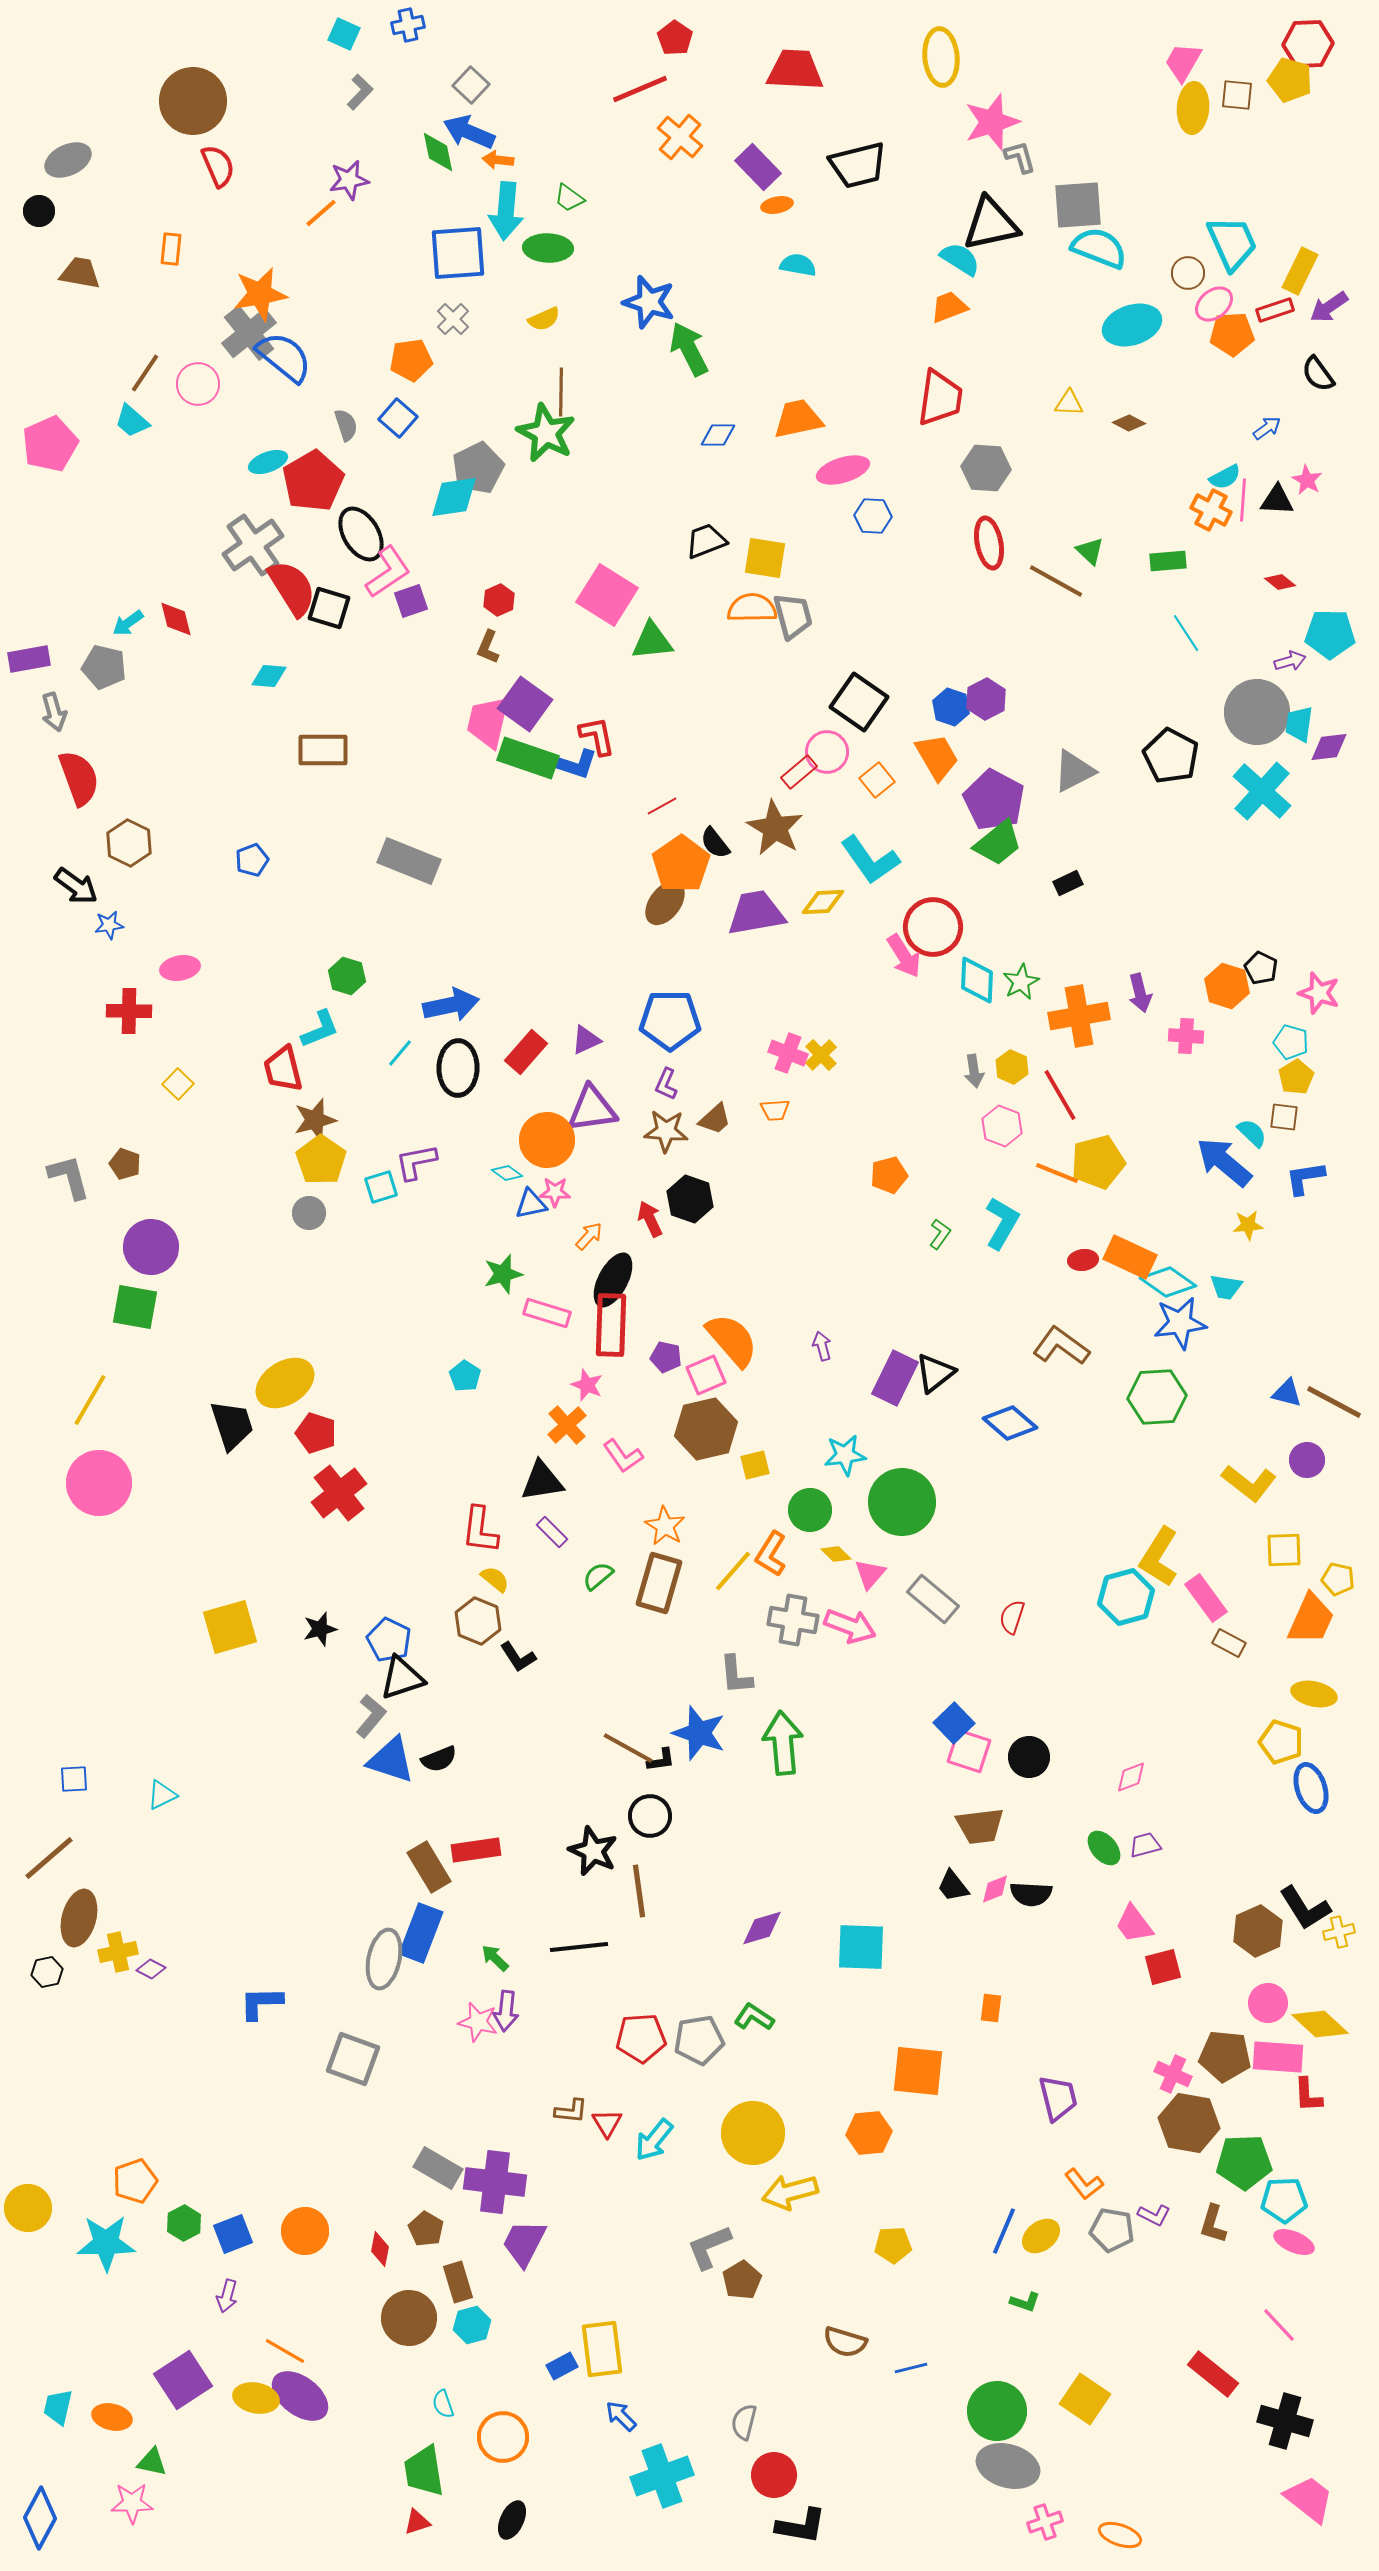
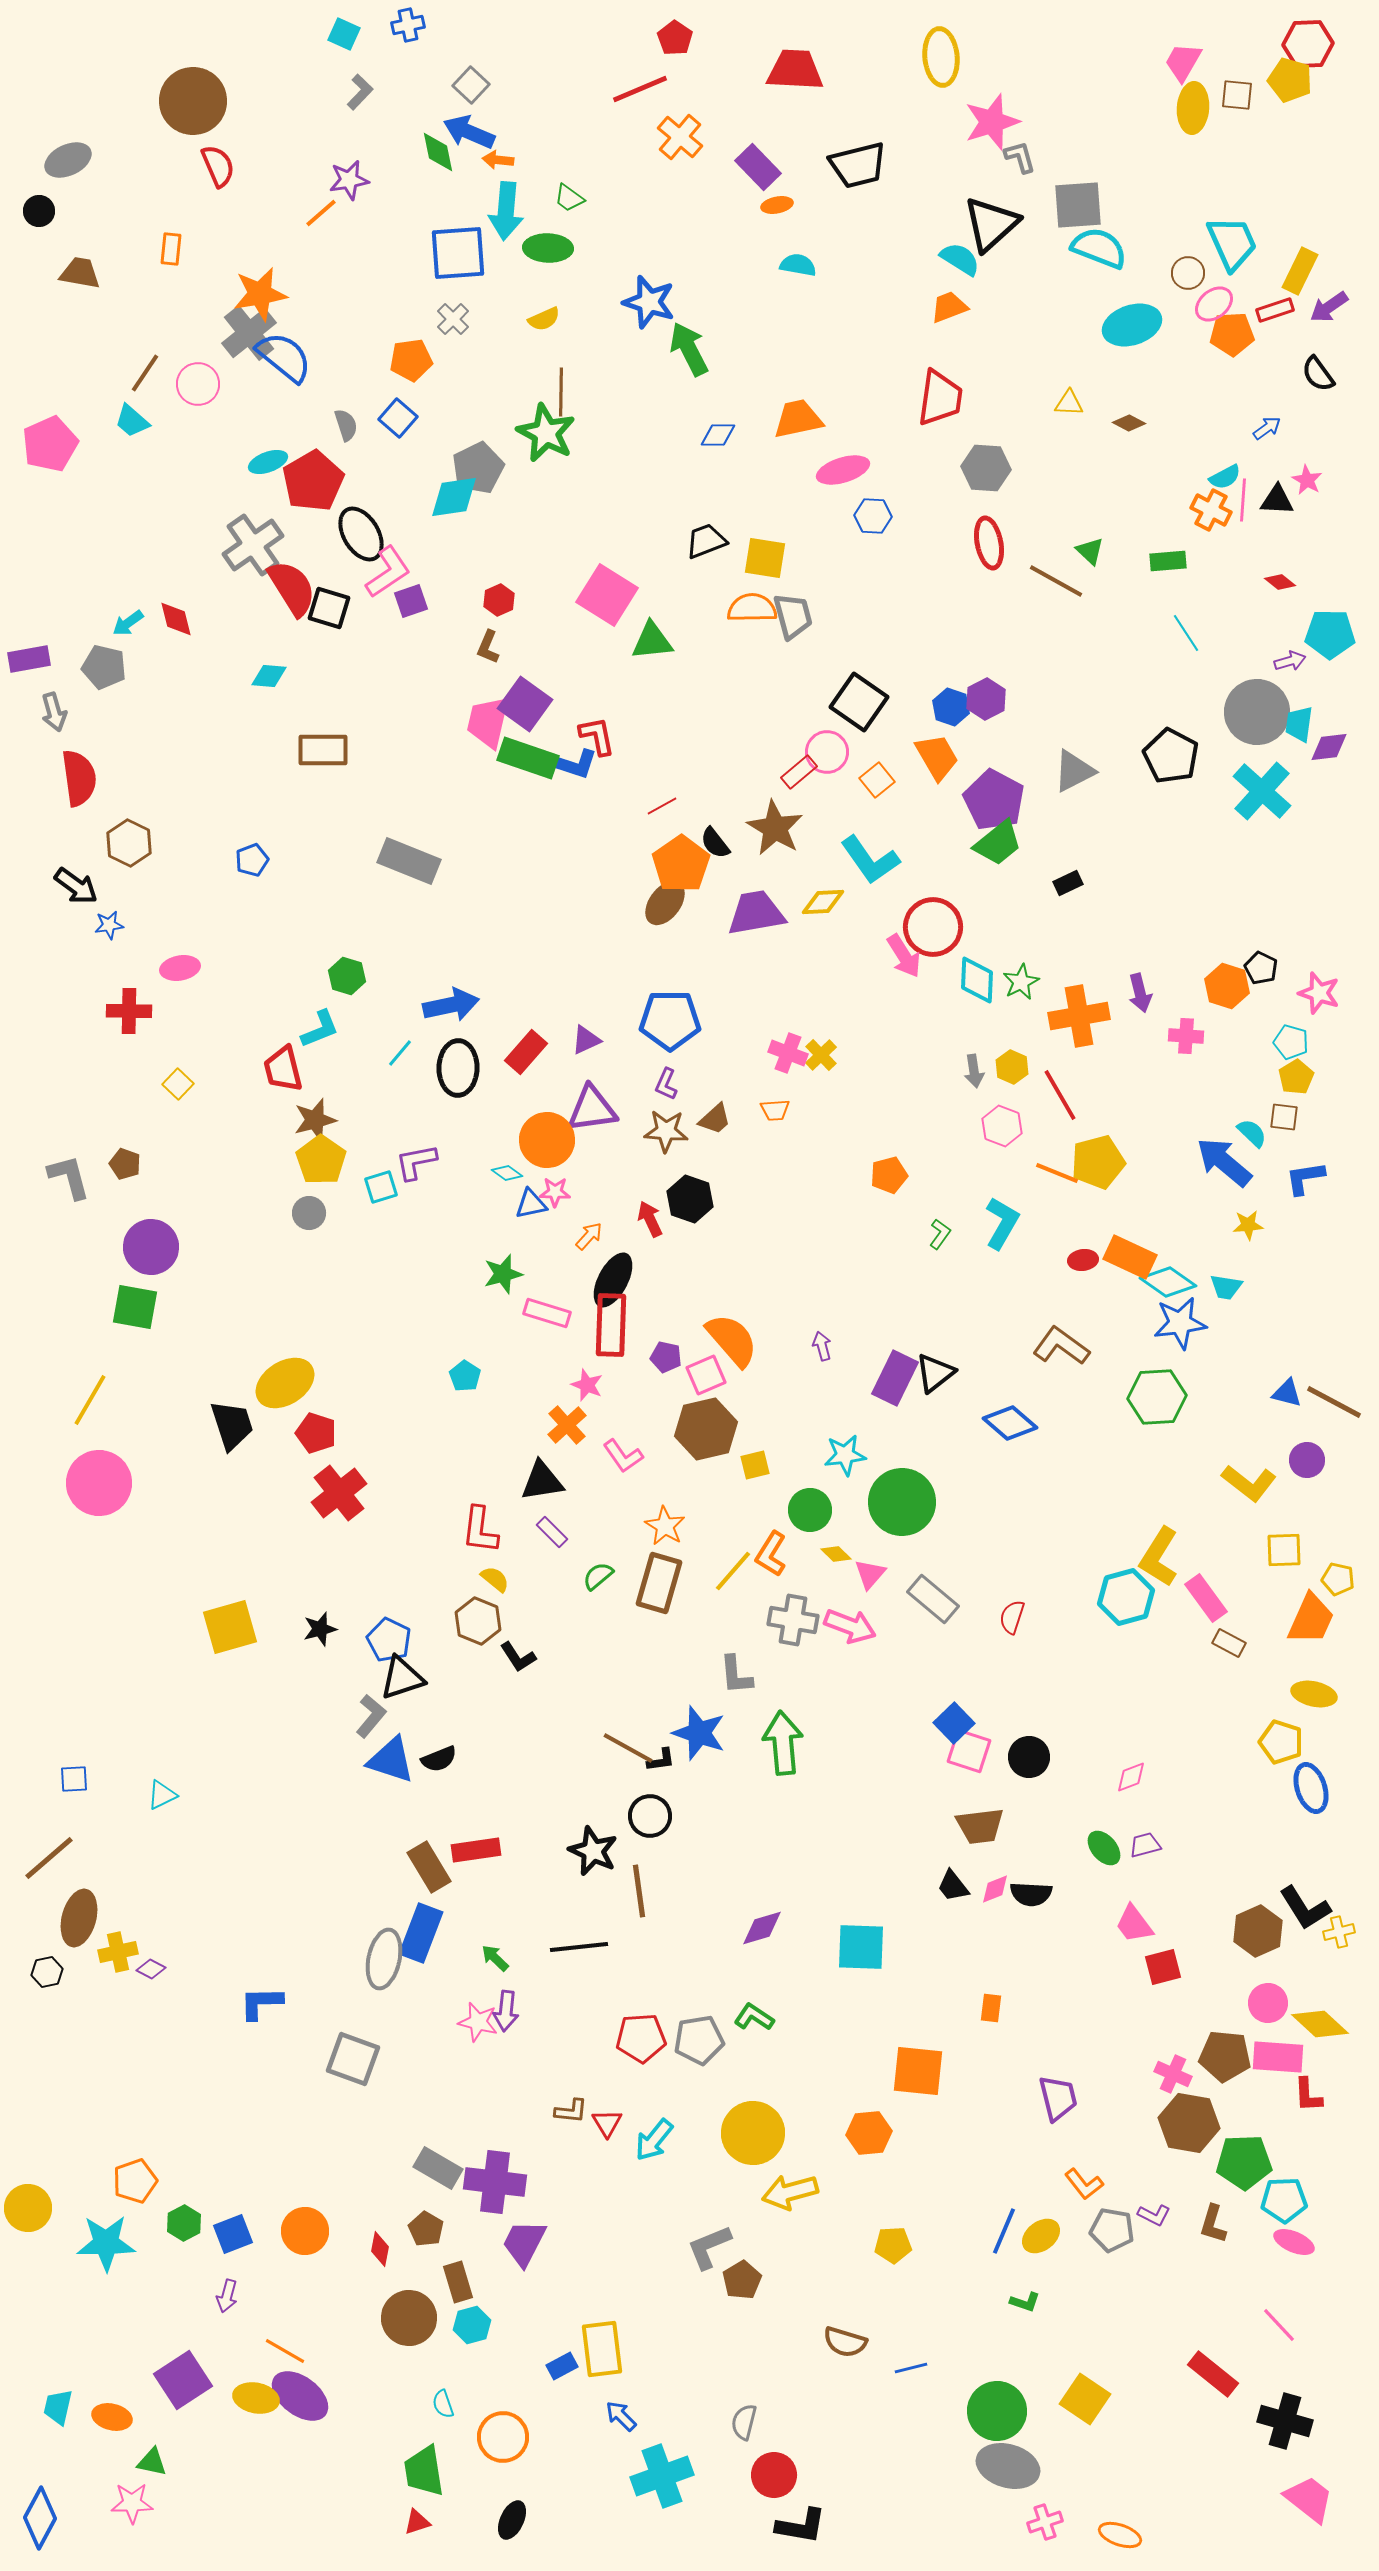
black triangle at (991, 224): rotated 30 degrees counterclockwise
red semicircle at (79, 778): rotated 12 degrees clockwise
